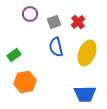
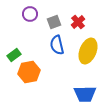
blue semicircle: moved 1 px right, 2 px up
yellow ellipse: moved 1 px right, 2 px up
orange hexagon: moved 4 px right, 10 px up
